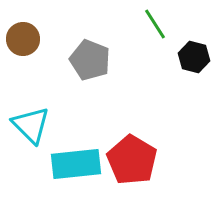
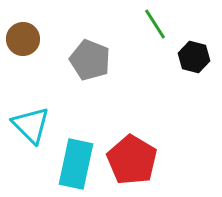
cyan rectangle: rotated 72 degrees counterclockwise
